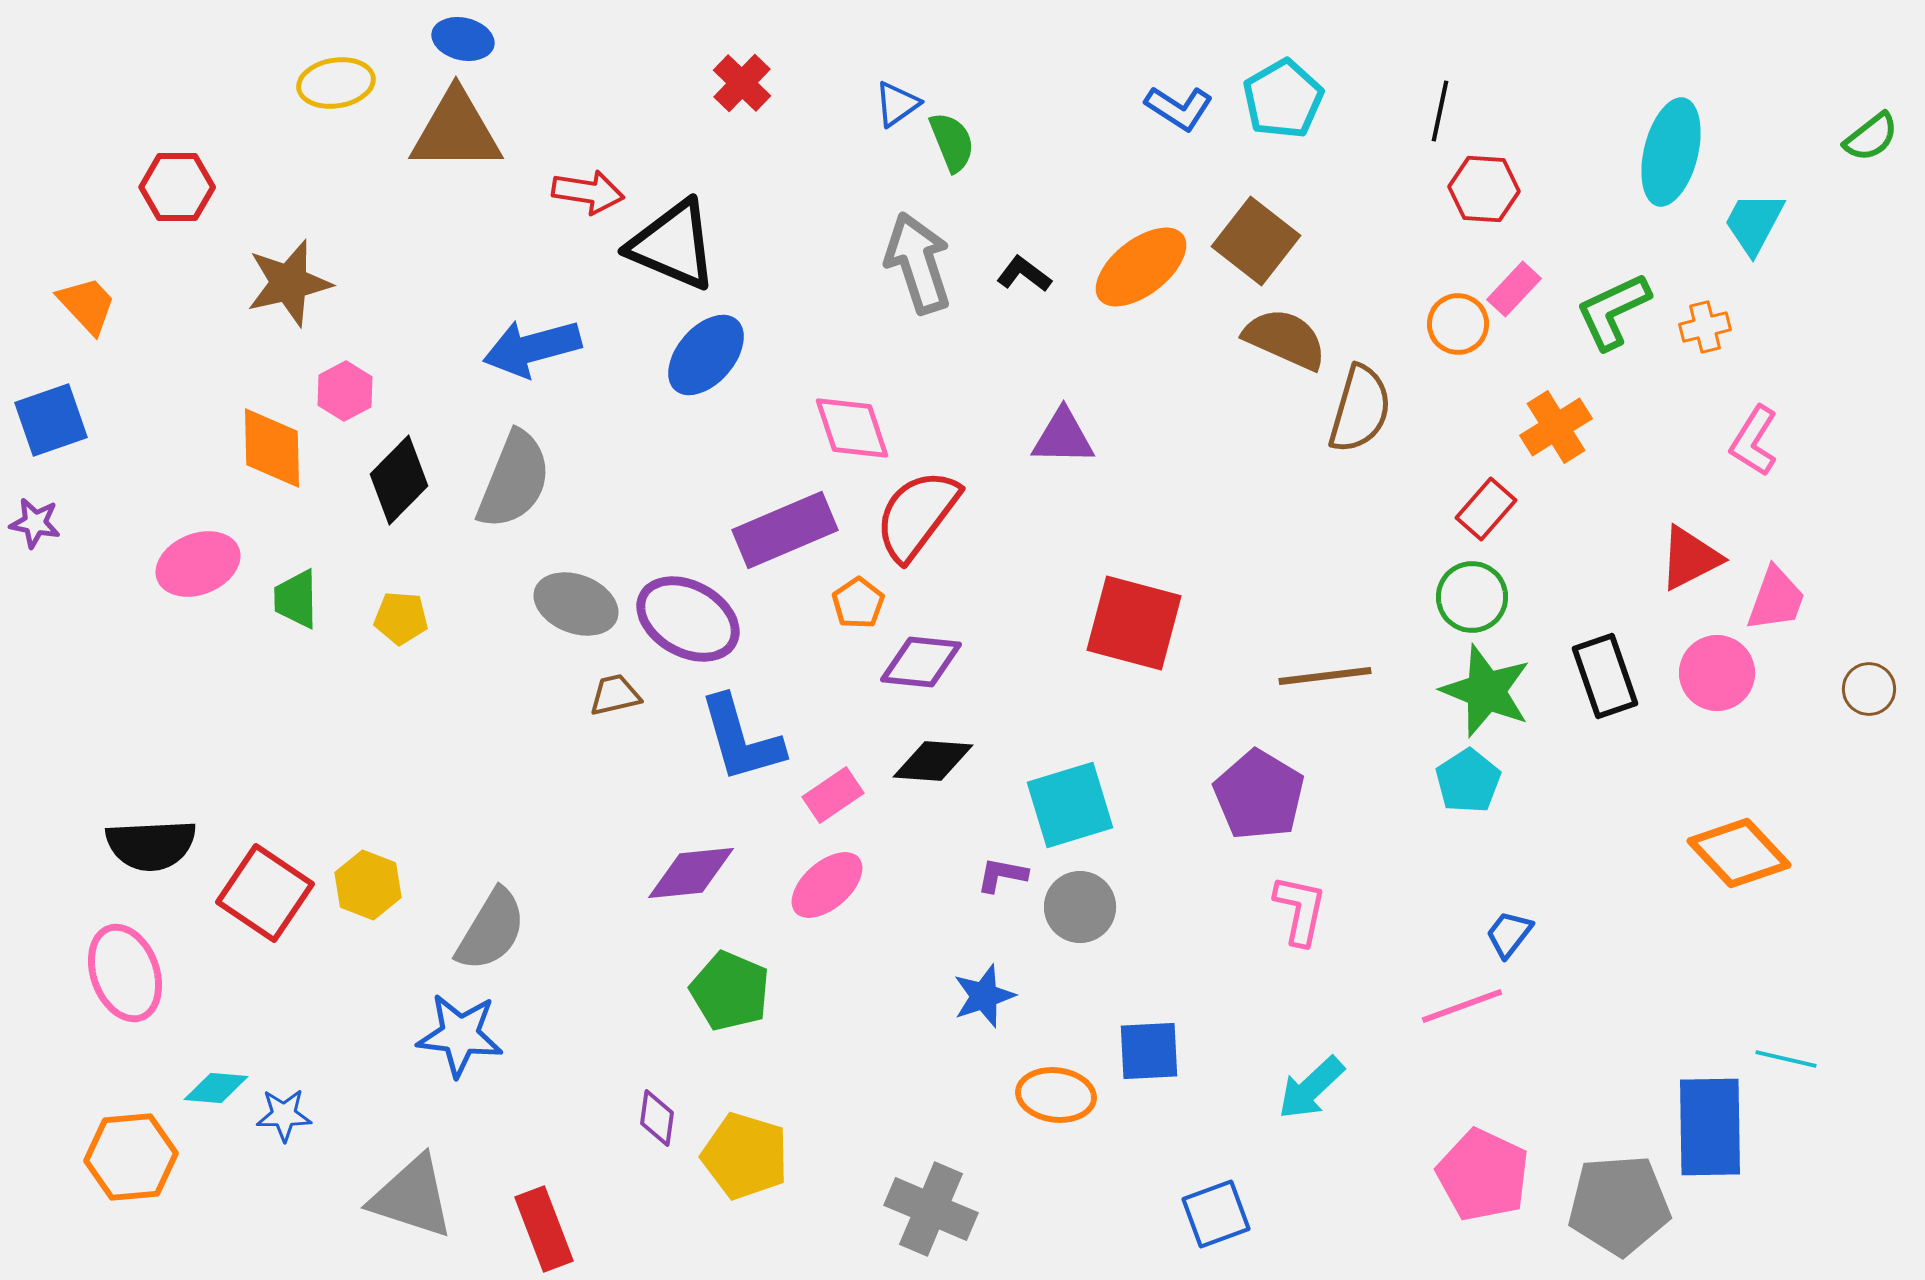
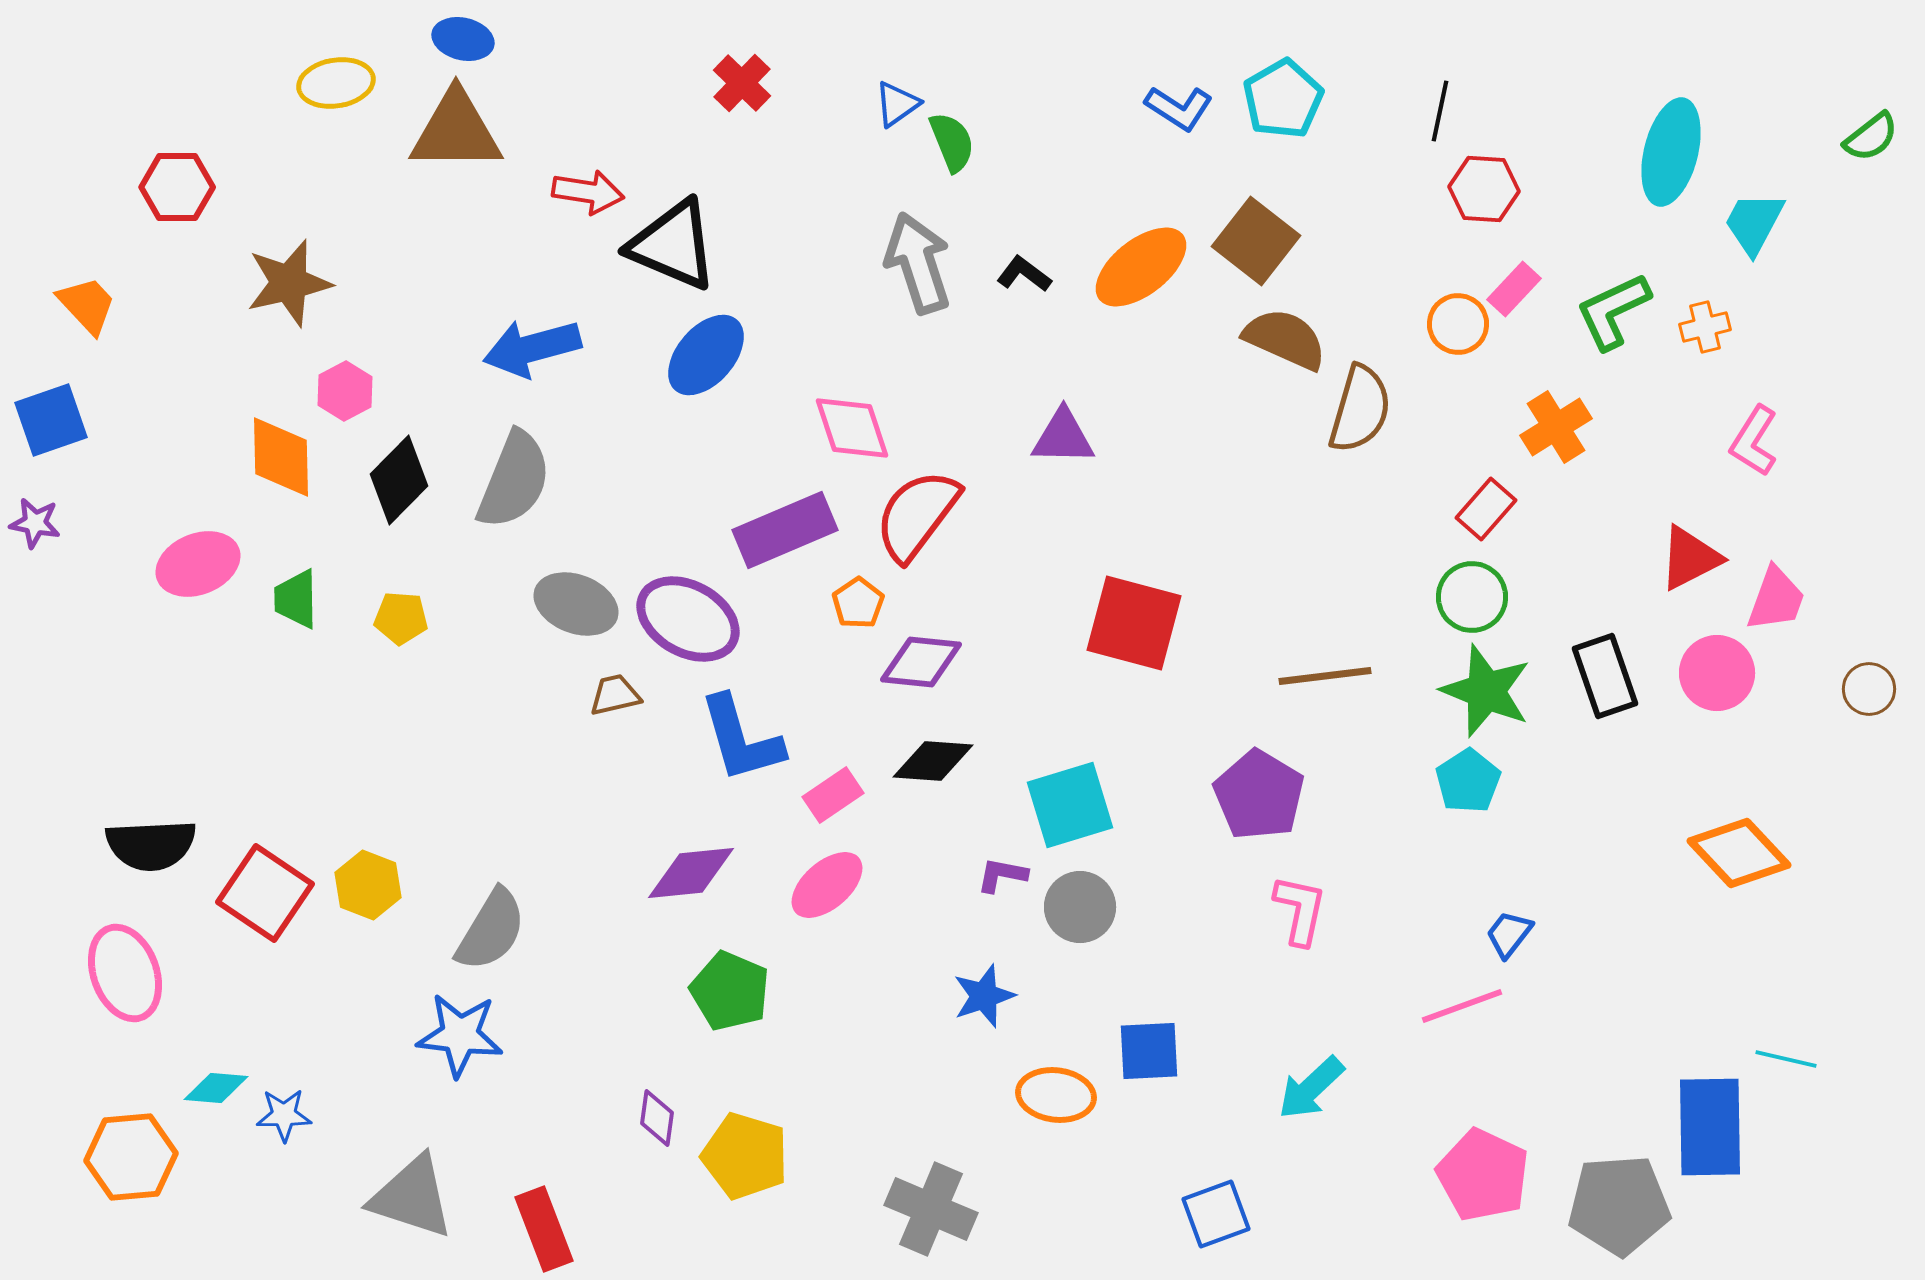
orange diamond at (272, 448): moved 9 px right, 9 px down
